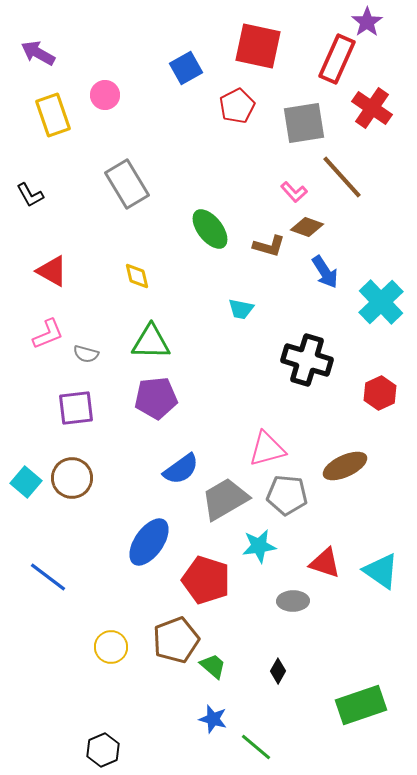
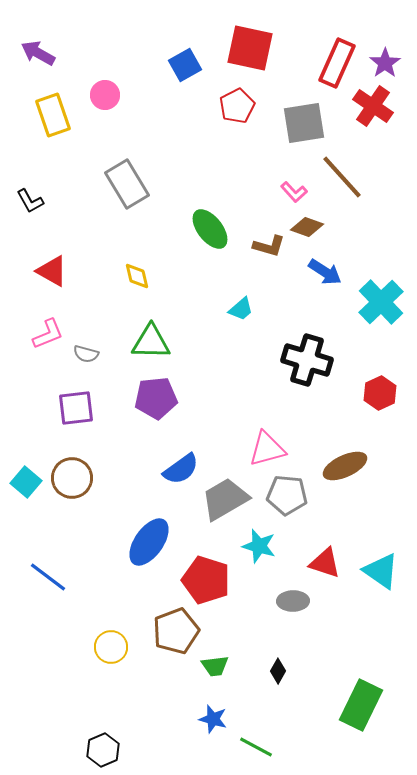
purple star at (367, 22): moved 18 px right, 41 px down
red square at (258, 46): moved 8 px left, 2 px down
red rectangle at (337, 59): moved 4 px down
blue square at (186, 68): moved 1 px left, 3 px up
red cross at (372, 108): moved 1 px right, 2 px up
black L-shape at (30, 195): moved 6 px down
blue arrow at (325, 272): rotated 24 degrees counterclockwise
cyan trapezoid at (241, 309): rotated 52 degrees counterclockwise
cyan star at (259, 546): rotated 24 degrees clockwise
brown pentagon at (176, 640): moved 9 px up
green trapezoid at (213, 666): moved 2 px right; rotated 132 degrees clockwise
green rectangle at (361, 705): rotated 45 degrees counterclockwise
green line at (256, 747): rotated 12 degrees counterclockwise
